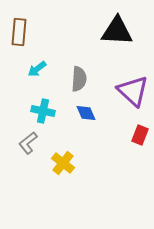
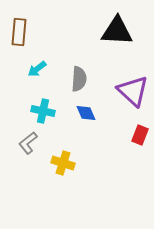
yellow cross: rotated 20 degrees counterclockwise
